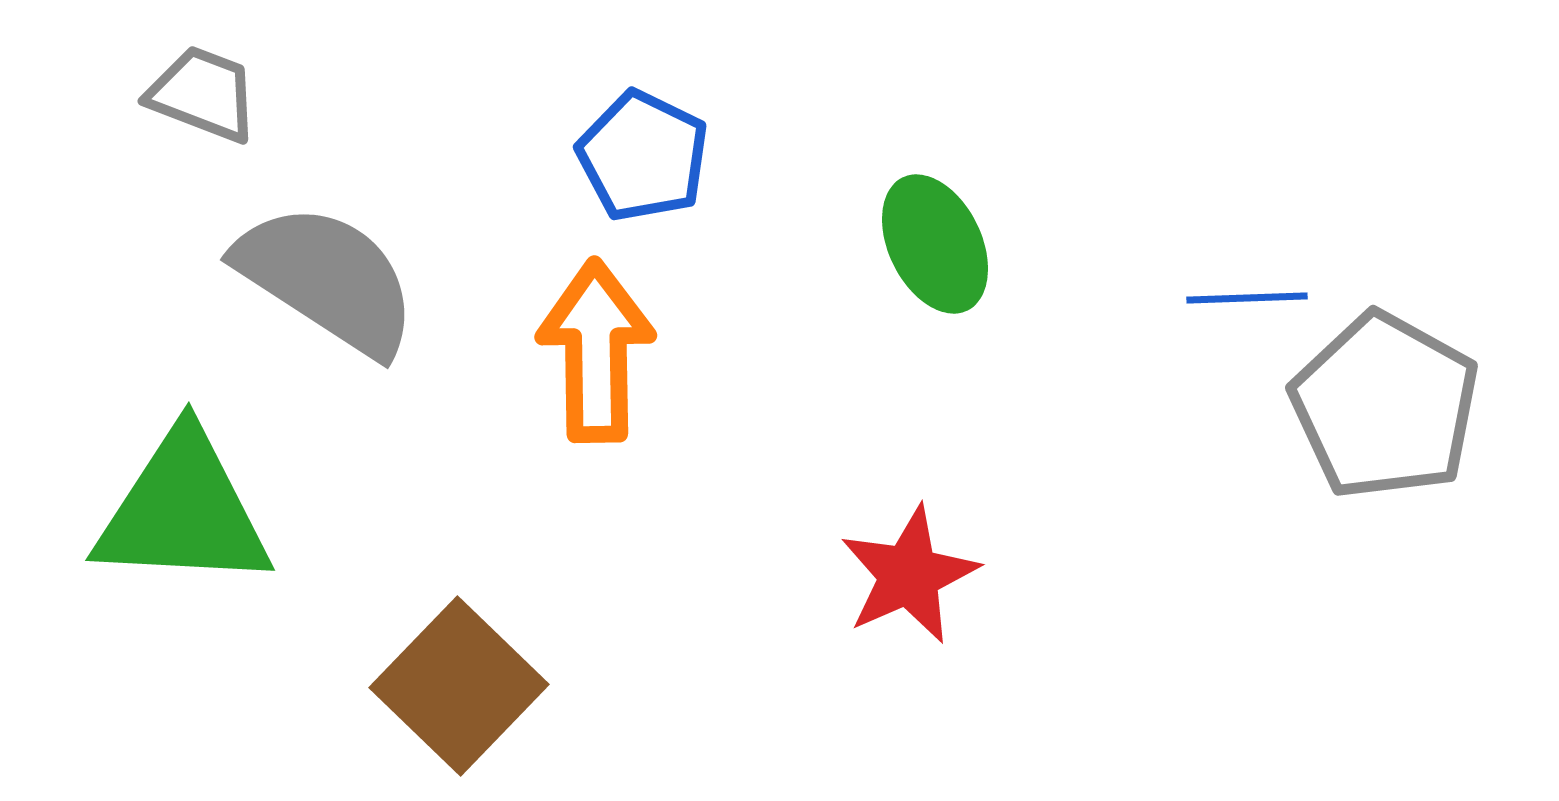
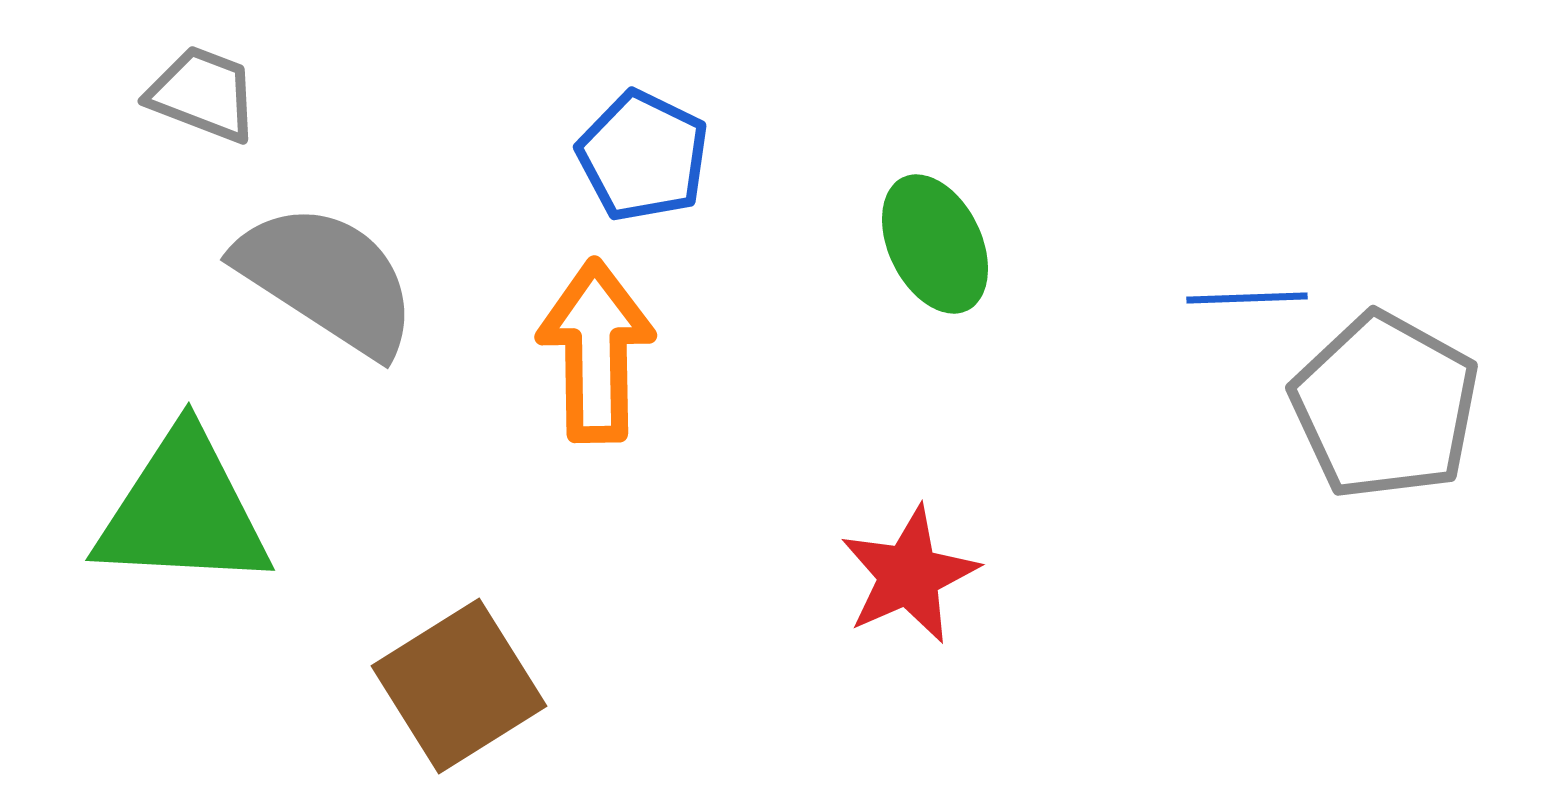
brown square: rotated 14 degrees clockwise
